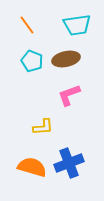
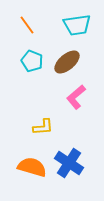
brown ellipse: moved 1 px right, 3 px down; rotated 28 degrees counterclockwise
pink L-shape: moved 7 px right, 2 px down; rotated 20 degrees counterclockwise
blue cross: rotated 36 degrees counterclockwise
